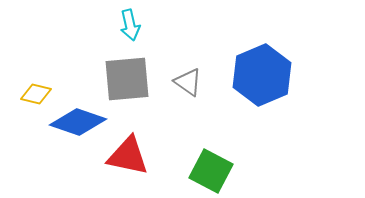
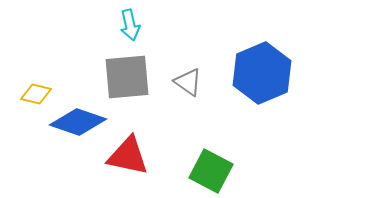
blue hexagon: moved 2 px up
gray square: moved 2 px up
